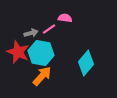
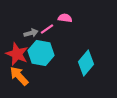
pink line: moved 2 px left
red star: moved 1 px left, 2 px down
orange arrow: moved 23 px left; rotated 85 degrees counterclockwise
